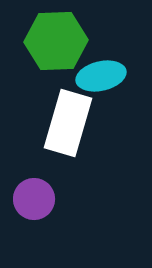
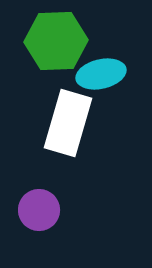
cyan ellipse: moved 2 px up
purple circle: moved 5 px right, 11 px down
